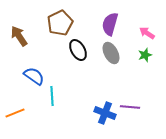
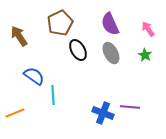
purple semicircle: rotated 40 degrees counterclockwise
pink arrow: moved 1 px right, 4 px up; rotated 21 degrees clockwise
green star: rotated 24 degrees counterclockwise
cyan line: moved 1 px right, 1 px up
blue cross: moved 2 px left
